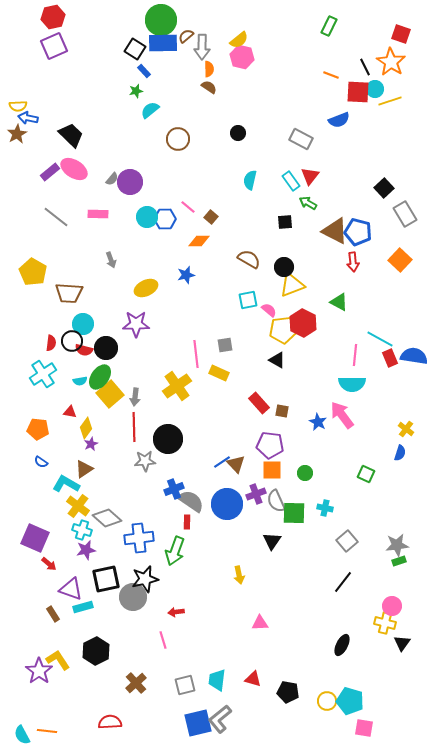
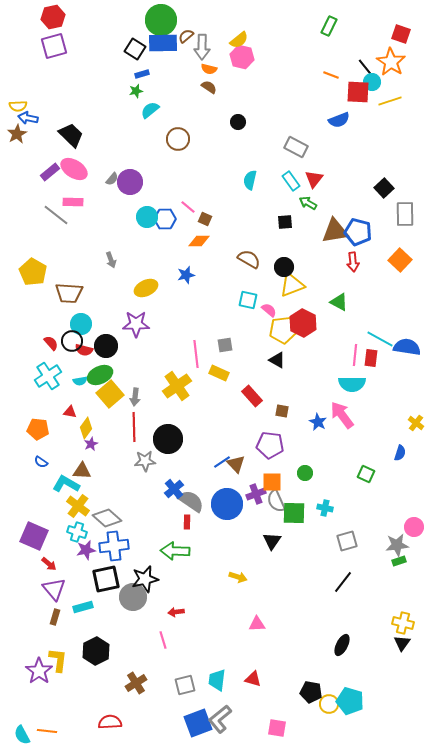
purple square at (54, 46): rotated 8 degrees clockwise
black line at (365, 67): rotated 12 degrees counterclockwise
orange semicircle at (209, 69): rotated 105 degrees clockwise
blue rectangle at (144, 71): moved 2 px left, 3 px down; rotated 64 degrees counterclockwise
cyan circle at (375, 89): moved 3 px left, 7 px up
black circle at (238, 133): moved 11 px up
gray rectangle at (301, 139): moved 5 px left, 8 px down
red triangle at (310, 176): moved 4 px right, 3 px down
pink rectangle at (98, 214): moved 25 px left, 12 px up
gray rectangle at (405, 214): rotated 30 degrees clockwise
gray line at (56, 217): moved 2 px up
brown square at (211, 217): moved 6 px left, 2 px down; rotated 16 degrees counterclockwise
brown triangle at (335, 231): rotated 36 degrees counterclockwise
cyan square at (248, 300): rotated 24 degrees clockwise
cyan circle at (83, 324): moved 2 px left
red semicircle at (51, 343): rotated 49 degrees counterclockwise
black circle at (106, 348): moved 2 px up
blue semicircle at (414, 356): moved 7 px left, 9 px up
red rectangle at (390, 358): moved 19 px left; rotated 30 degrees clockwise
cyan cross at (43, 374): moved 5 px right, 2 px down
green ellipse at (100, 377): moved 2 px up; rotated 30 degrees clockwise
red rectangle at (259, 403): moved 7 px left, 7 px up
yellow cross at (406, 429): moved 10 px right, 6 px up
brown triangle at (84, 469): moved 2 px left, 2 px down; rotated 36 degrees clockwise
orange square at (272, 470): moved 12 px down
blue cross at (174, 489): rotated 18 degrees counterclockwise
cyan cross at (82, 530): moved 5 px left, 2 px down
purple square at (35, 538): moved 1 px left, 2 px up
blue cross at (139, 538): moved 25 px left, 8 px down
gray square at (347, 541): rotated 25 degrees clockwise
green arrow at (175, 551): rotated 72 degrees clockwise
yellow arrow at (239, 575): moved 1 px left, 2 px down; rotated 60 degrees counterclockwise
purple triangle at (71, 589): moved 17 px left; rotated 30 degrees clockwise
pink circle at (392, 606): moved 22 px right, 79 px up
brown rectangle at (53, 614): moved 2 px right, 3 px down; rotated 49 degrees clockwise
pink triangle at (260, 623): moved 3 px left, 1 px down
yellow cross at (385, 623): moved 18 px right
yellow L-shape at (58, 660): rotated 40 degrees clockwise
brown cross at (136, 683): rotated 10 degrees clockwise
black pentagon at (288, 692): moved 23 px right
yellow circle at (327, 701): moved 2 px right, 3 px down
blue square at (198, 723): rotated 8 degrees counterclockwise
pink square at (364, 728): moved 87 px left
